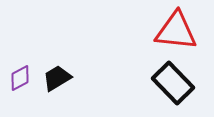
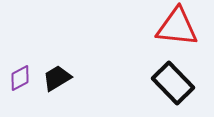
red triangle: moved 1 px right, 4 px up
